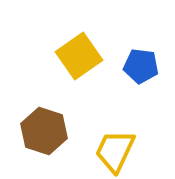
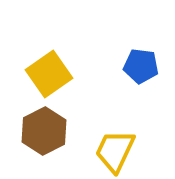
yellow square: moved 30 px left, 18 px down
brown hexagon: rotated 15 degrees clockwise
